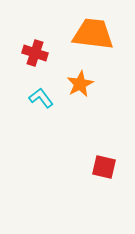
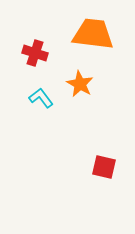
orange star: rotated 16 degrees counterclockwise
